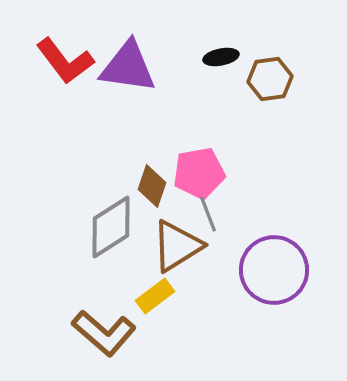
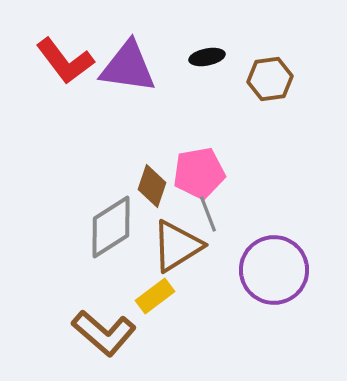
black ellipse: moved 14 px left
